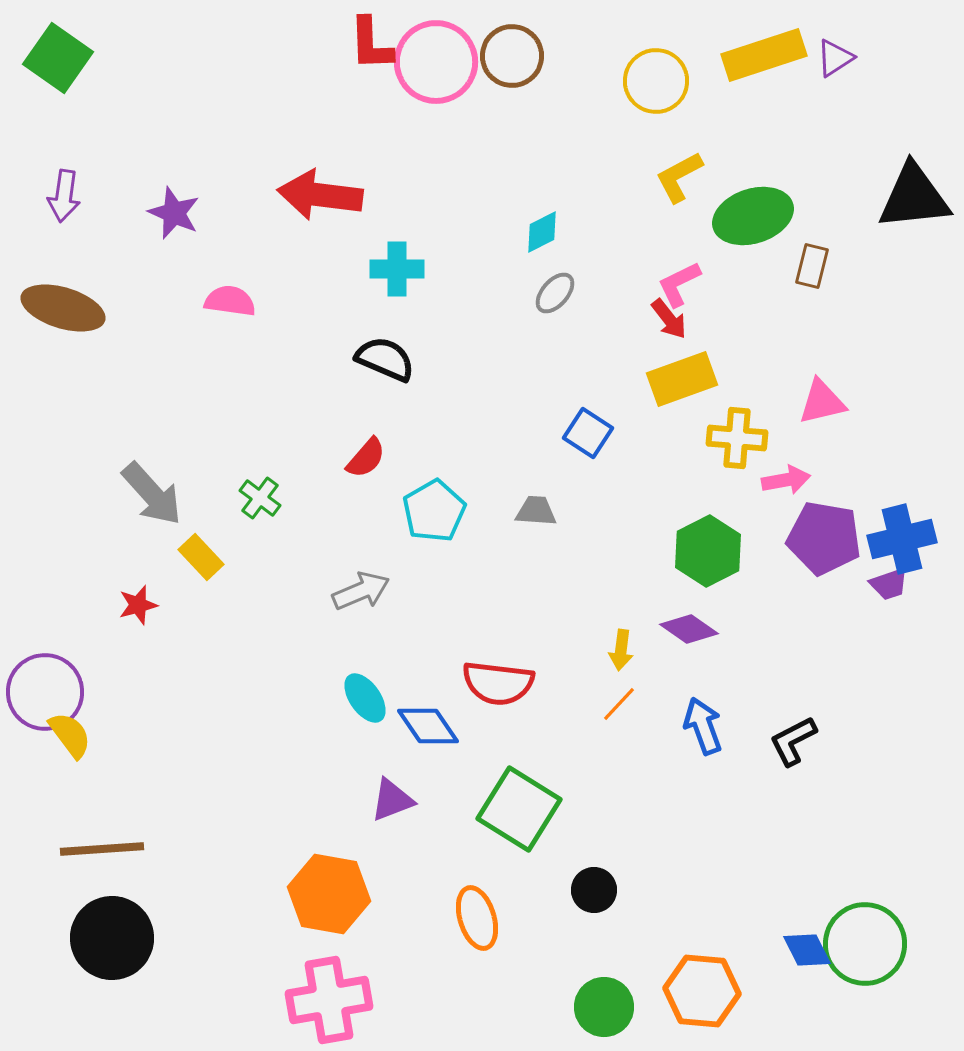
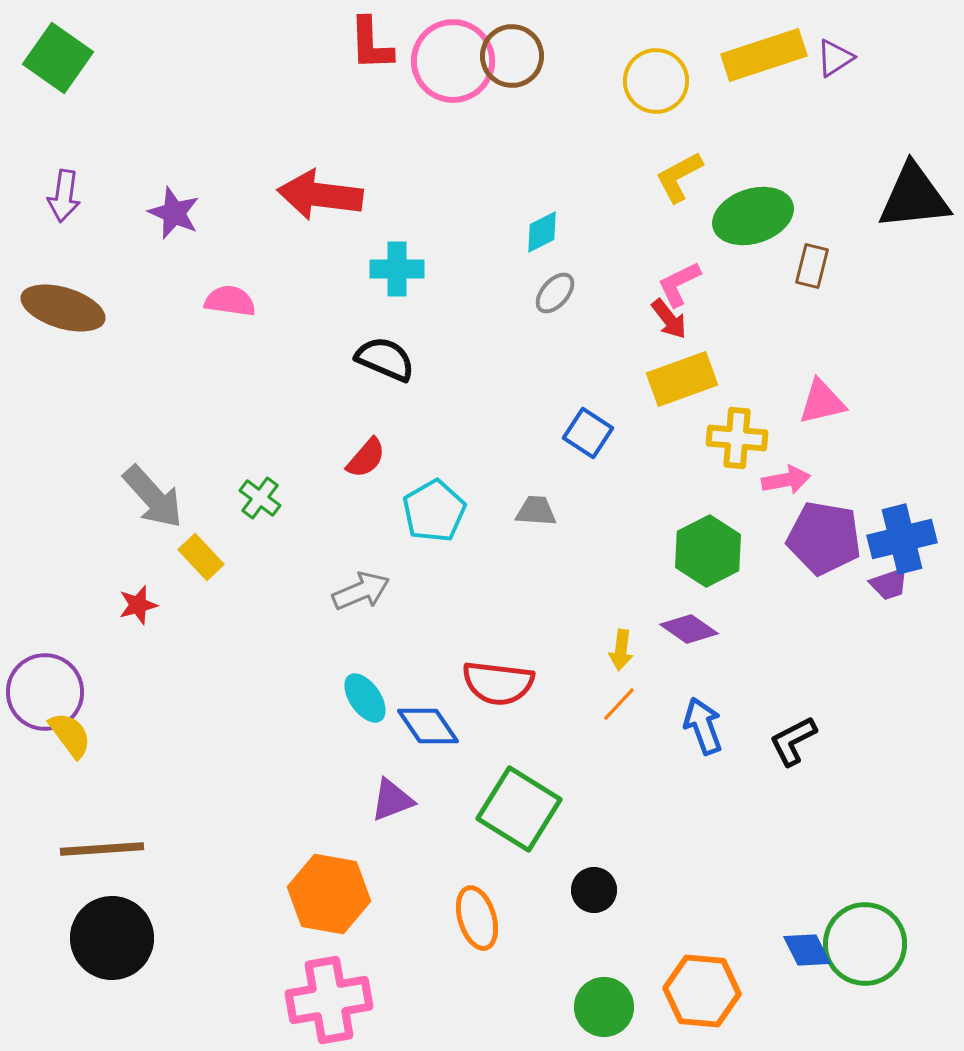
pink circle at (436, 62): moved 17 px right, 1 px up
gray arrow at (152, 494): moved 1 px right, 3 px down
